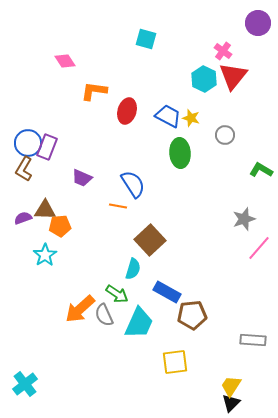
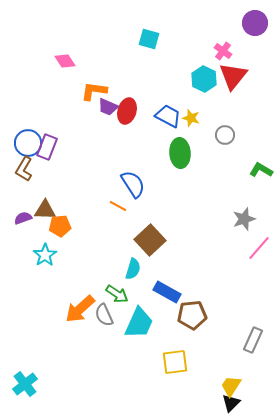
purple circle: moved 3 px left
cyan square: moved 3 px right
purple trapezoid: moved 26 px right, 71 px up
orange line: rotated 18 degrees clockwise
gray rectangle: rotated 70 degrees counterclockwise
